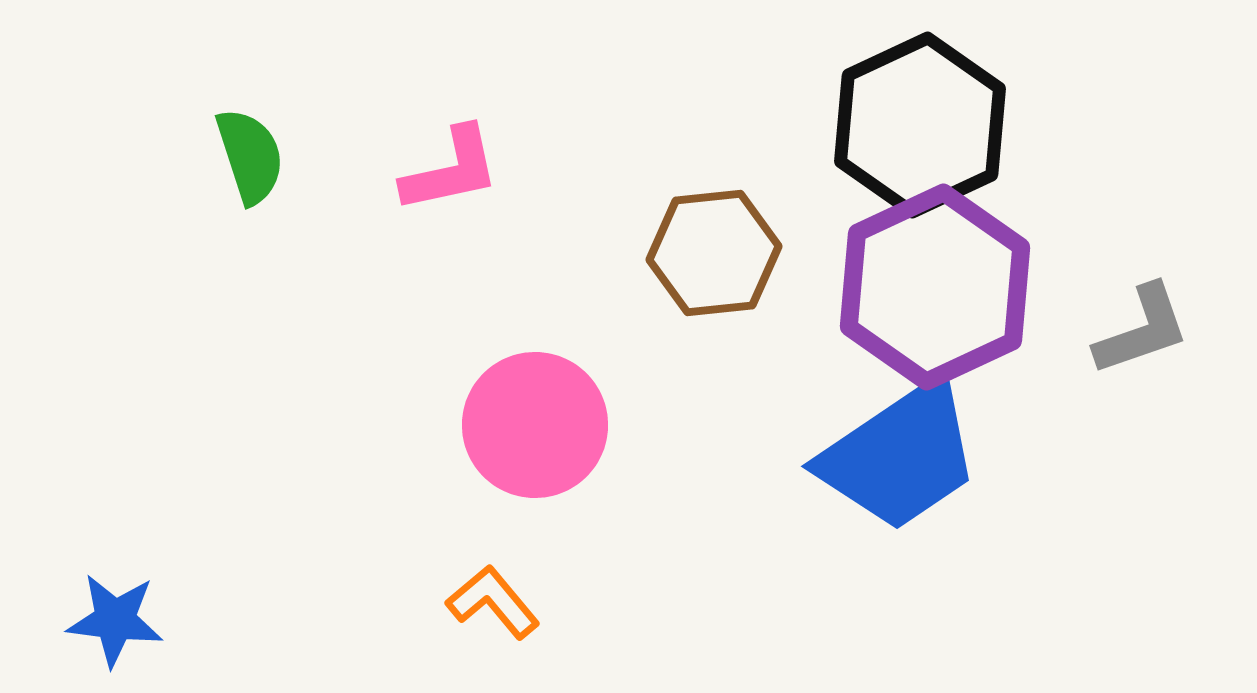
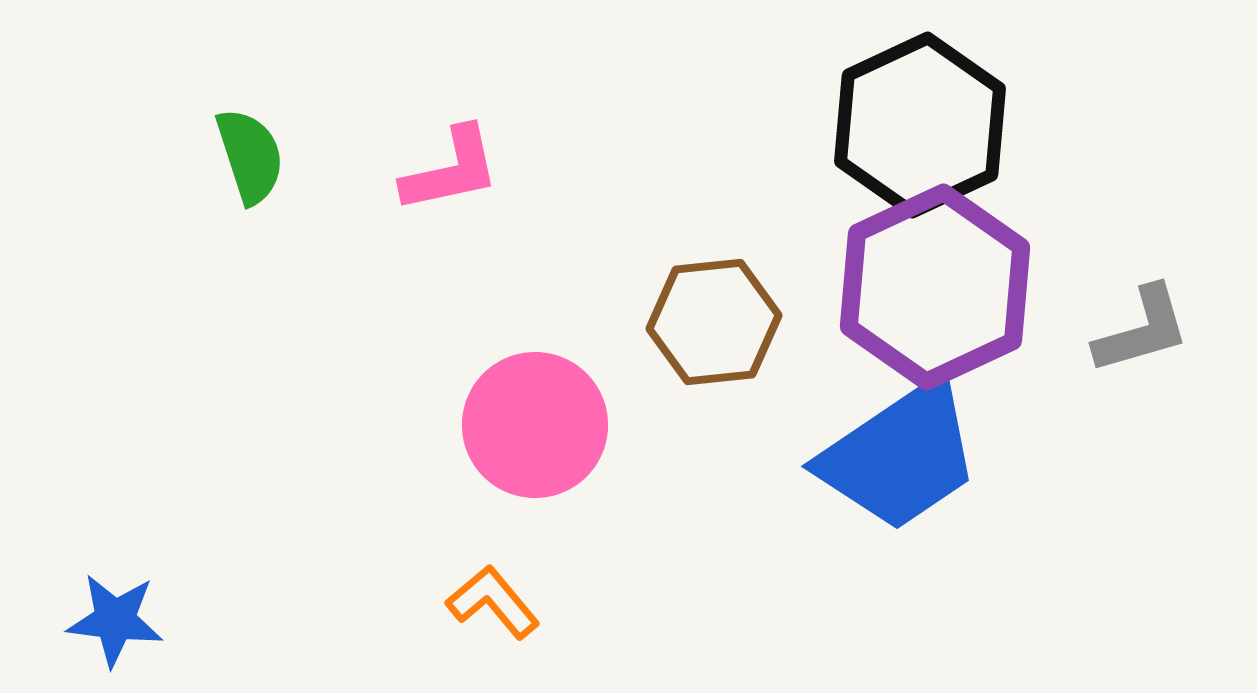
brown hexagon: moved 69 px down
gray L-shape: rotated 3 degrees clockwise
